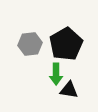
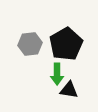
green arrow: moved 1 px right
